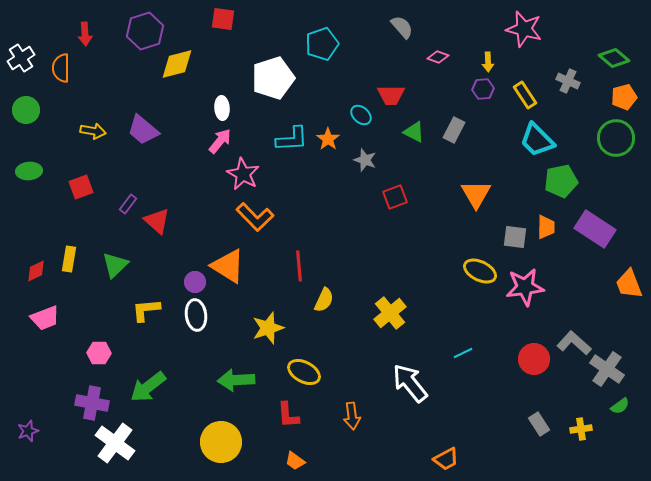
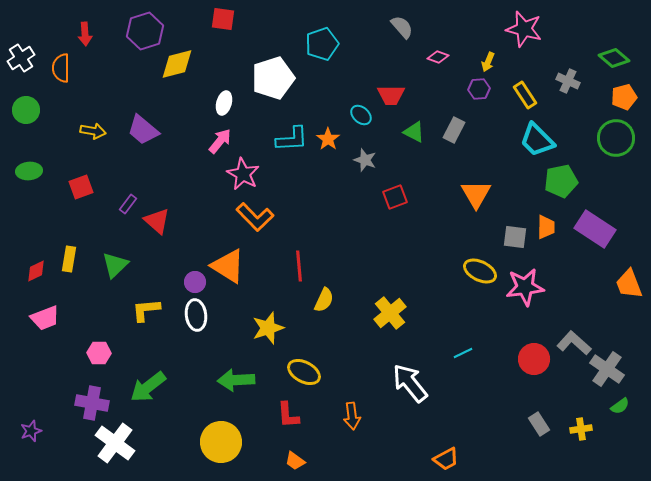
yellow arrow at (488, 62): rotated 24 degrees clockwise
purple hexagon at (483, 89): moved 4 px left
white ellipse at (222, 108): moved 2 px right, 5 px up; rotated 20 degrees clockwise
purple star at (28, 431): moved 3 px right
